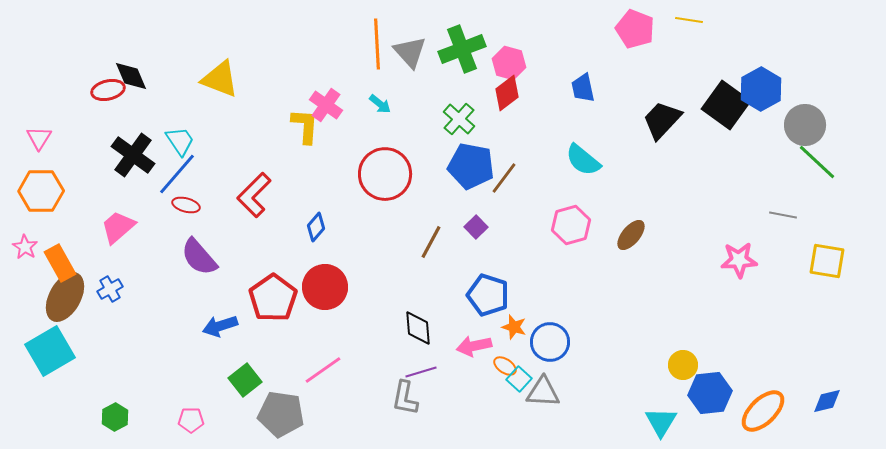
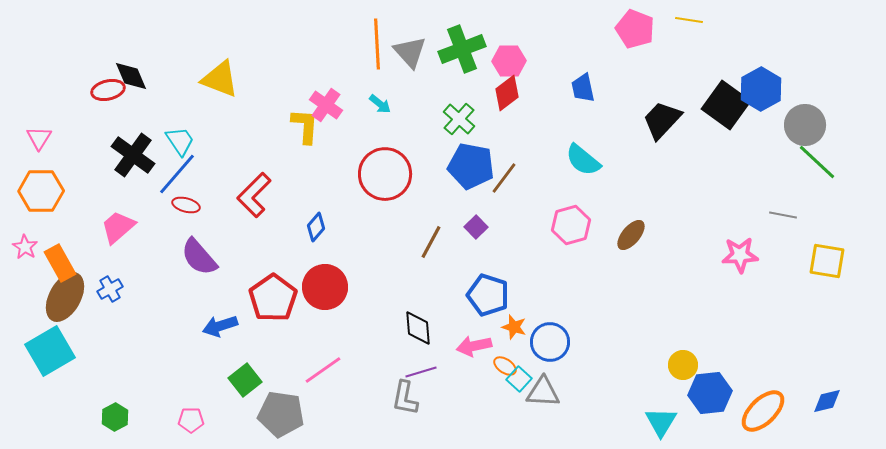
pink hexagon at (509, 63): moved 2 px up; rotated 16 degrees counterclockwise
pink star at (739, 260): moved 1 px right, 5 px up
